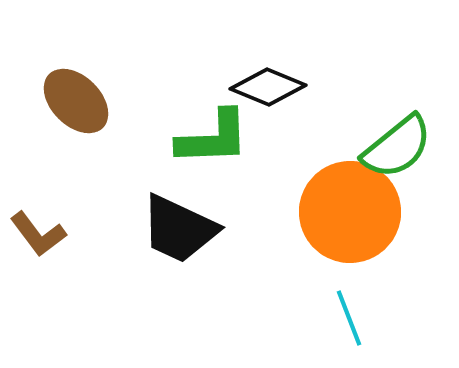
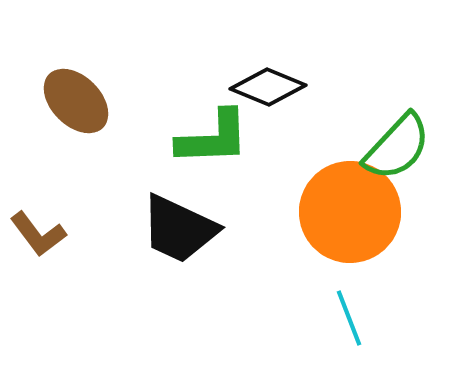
green semicircle: rotated 8 degrees counterclockwise
